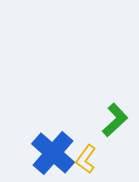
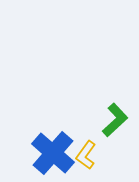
yellow L-shape: moved 4 px up
